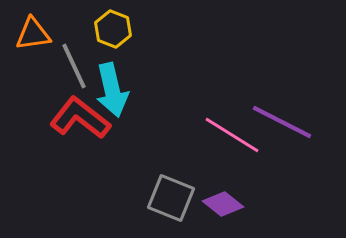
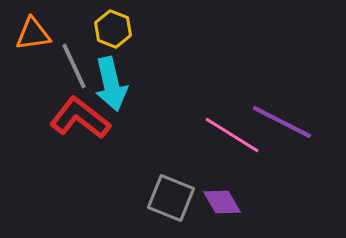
cyan arrow: moved 1 px left, 6 px up
purple diamond: moved 1 px left, 2 px up; rotated 21 degrees clockwise
